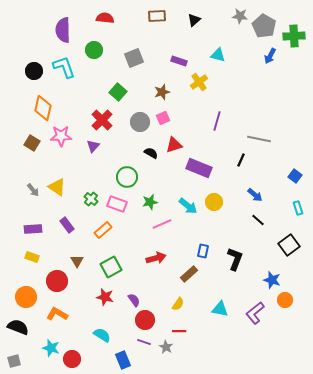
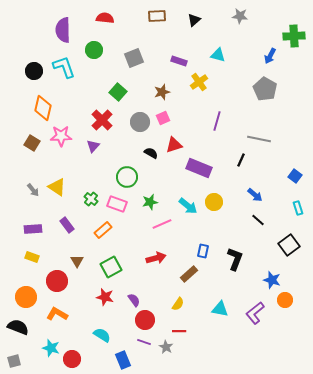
gray pentagon at (264, 26): moved 1 px right, 63 px down
